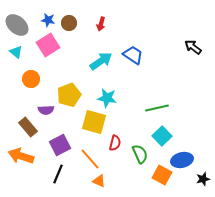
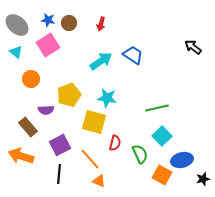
black line: moved 1 px right; rotated 18 degrees counterclockwise
